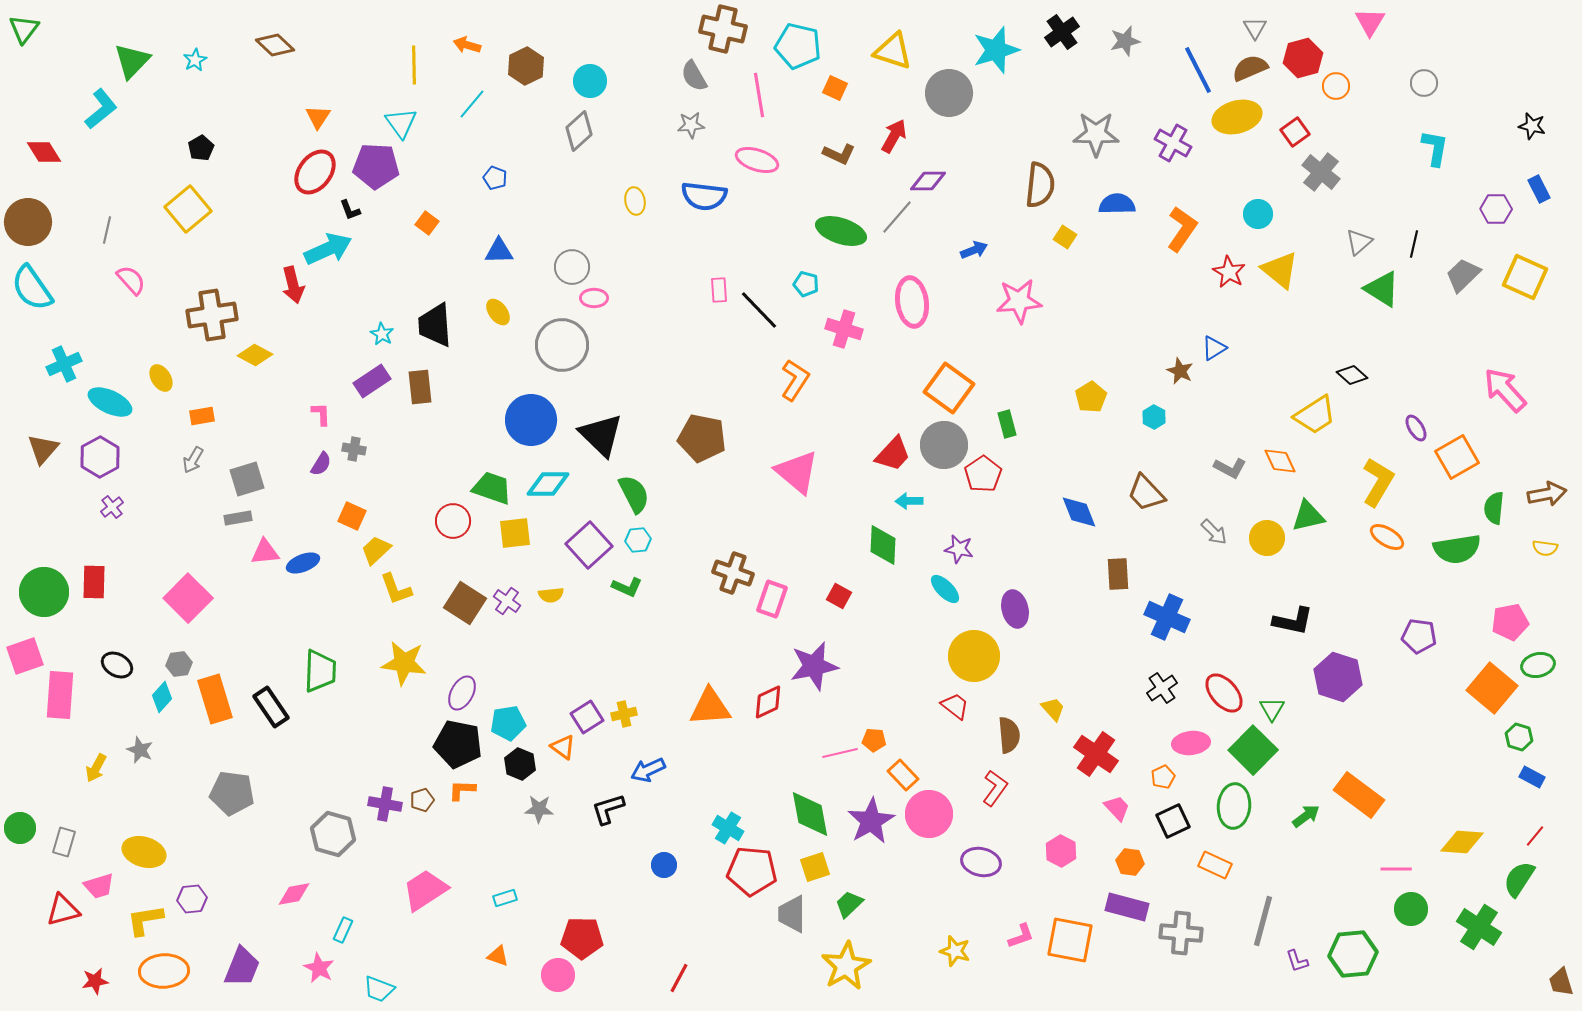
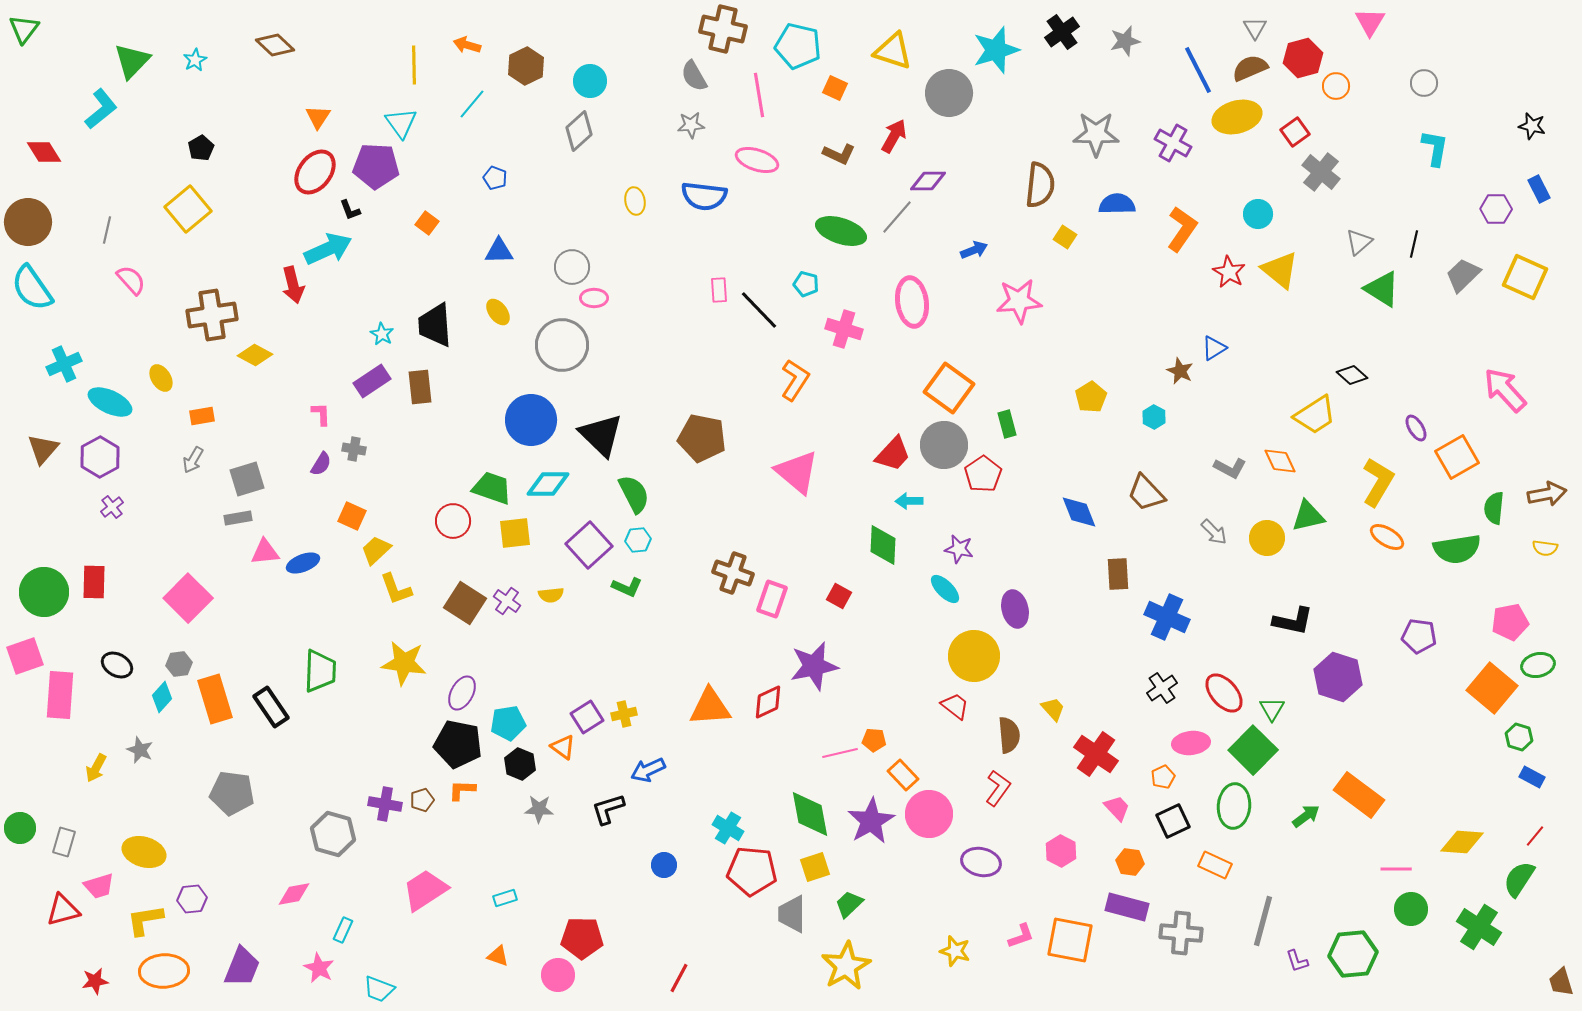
red L-shape at (995, 788): moved 3 px right
